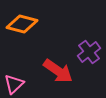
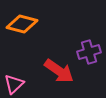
purple cross: rotated 20 degrees clockwise
red arrow: moved 1 px right
